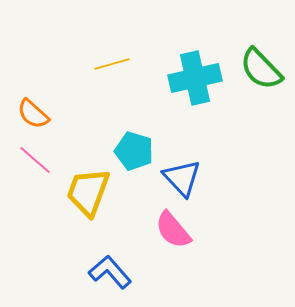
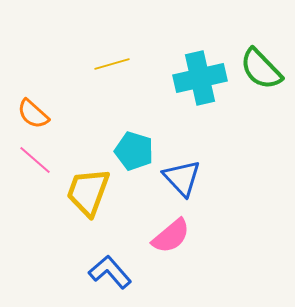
cyan cross: moved 5 px right
pink semicircle: moved 2 px left, 6 px down; rotated 90 degrees counterclockwise
